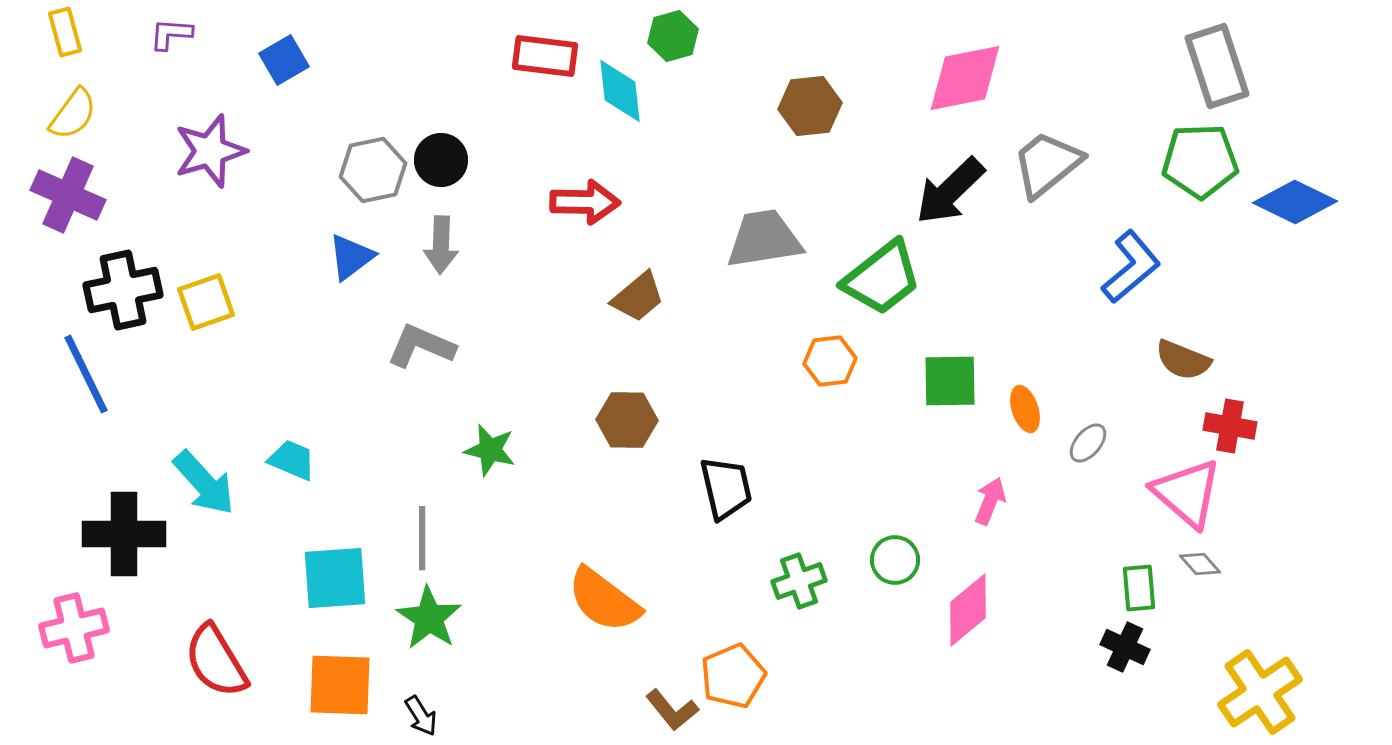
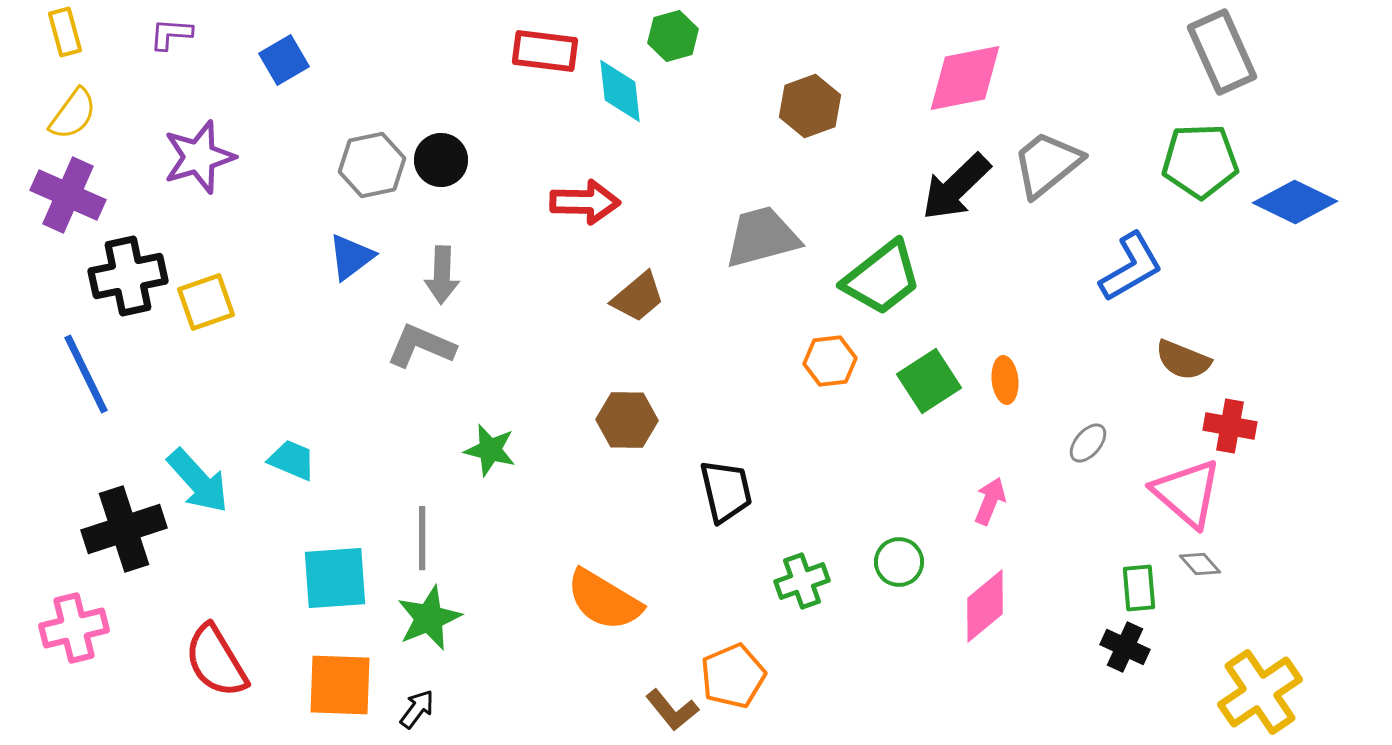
red rectangle at (545, 56): moved 5 px up
gray rectangle at (1217, 66): moved 5 px right, 14 px up; rotated 6 degrees counterclockwise
brown hexagon at (810, 106): rotated 14 degrees counterclockwise
purple star at (210, 151): moved 11 px left, 6 px down
gray hexagon at (373, 170): moved 1 px left, 5 px up
black arrow at (950, 191): moved 6 px right, 4 px up
gray trapezoid at (764, 239): moved 2 px left, 2 px up; rotated 6 degrees counterclockwise
gray arrow at (441, 245): moved 1 px right, 30 px down
blue L-shape at (1131, 267): rotated 10 degrees clockwise
black cross at (123, 290): moved 5 px right, 14 px up
green square at (950, 381): moved 21 px left; rotated 32 degrees counterclockwise
orange ellipse at (1025, 409): moved 20 px left, 29 px up; rotated 12 degrees clockwise
cyan arrow at (204, 483): moved 6 px left, 2 px up
black trapezoid at (726, 488): moved 3 px down
black cross at (124, 534): moved 5 px up; rotated 18 degrees counterclockwise
green circle at (895, 560): moved 4 px right, 2 px down
green cross at (799, 581): moved 3 px right
orange semicircle at (604, 600): rotated 6 degrees counterclockwise
pink diamond at (968, 610): moved 17 px right, 4 px up
green star at (429, 618): rotated 16 degrees clockwise
black arrow at (421, 716): moved 4 px left, 7 px up; rotated 111 degrees counterclockwise
